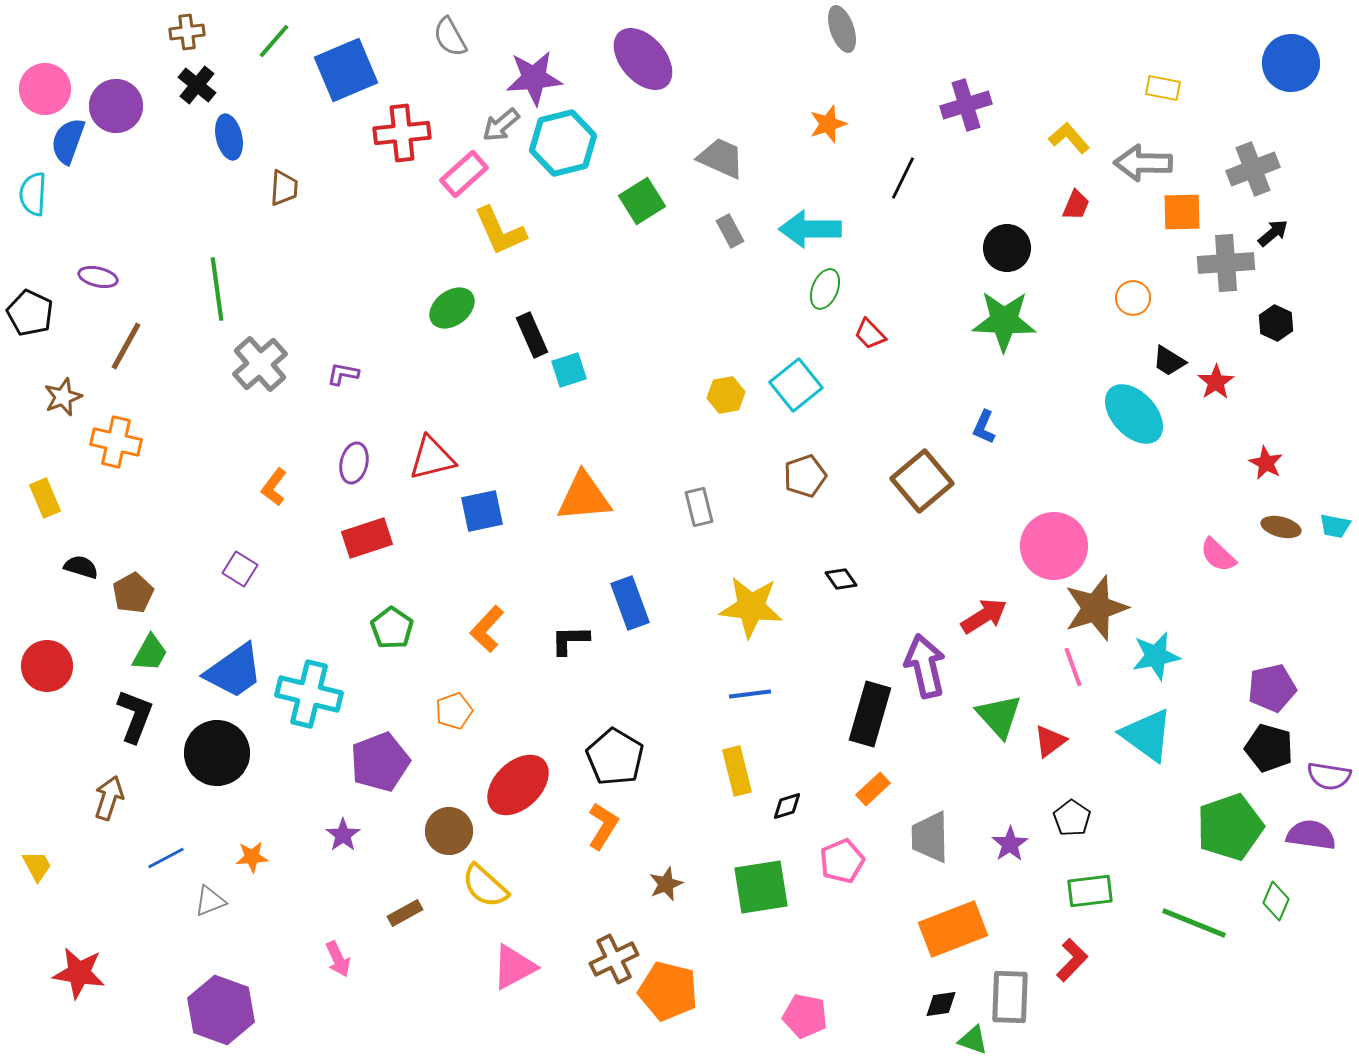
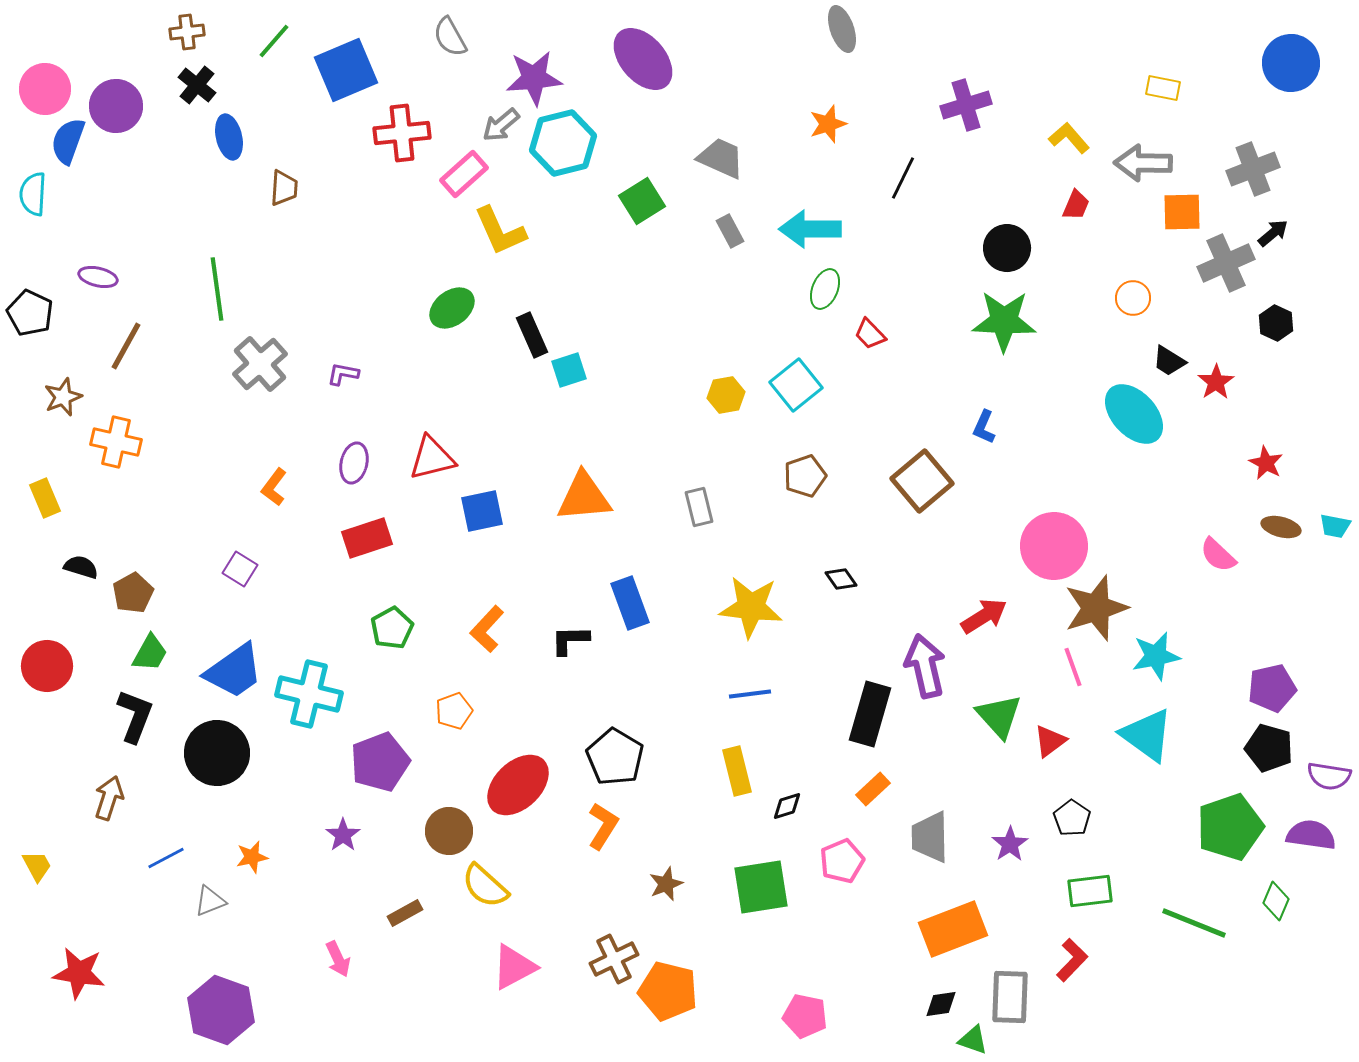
gray cross at (1226, 263): rotated 20 degrees counterclockwise
green pentagon at (392, 628): rotated 9 degrees clockwise
orange star at (252, 857): rotated 8 degrees counterclockwise
